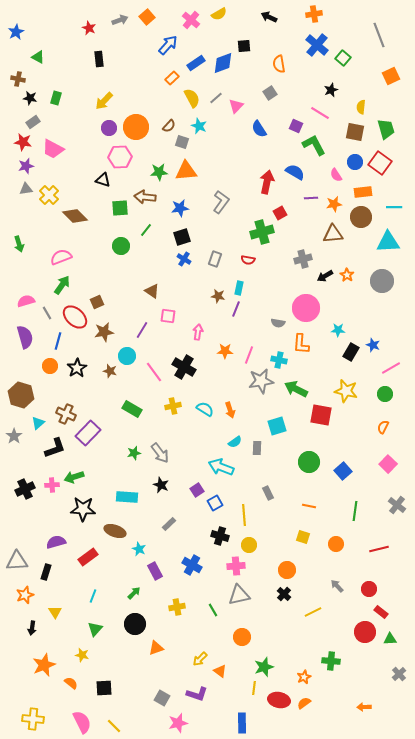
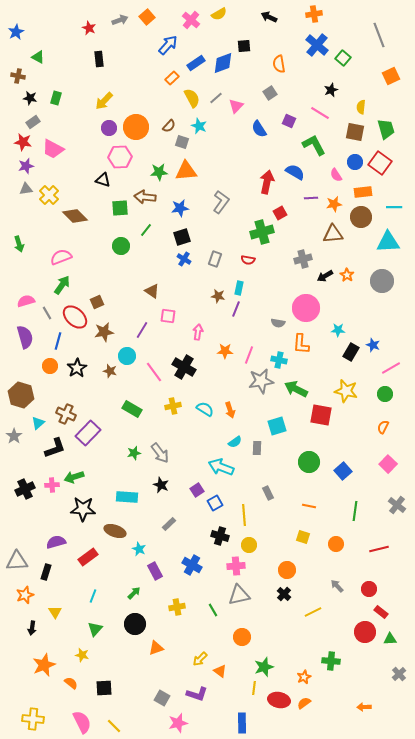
brown cross at (18, 79): moved 3 px up
purple square at (296, 126): moved 7 px left, 5 px up
